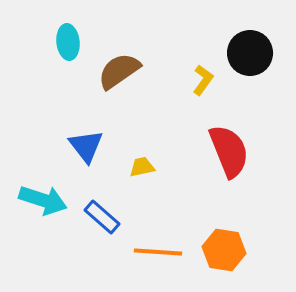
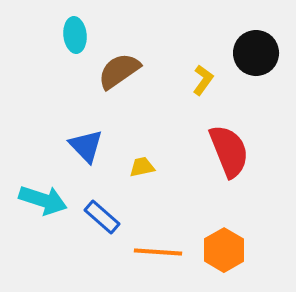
cyan ellipse: moved 7 px right, 7 px up
black circle: moved 6 px right
blue triangle: rotated 6 degrees counterclockwise
orange hexagon: rotated 21 degrees clockwise
